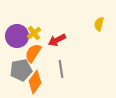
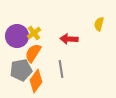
red arrow: moved 12 px right, 1 px up; rotated 30 degrees clockwise
orange diamond: moved 1 px right, 1 px up
